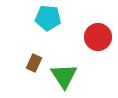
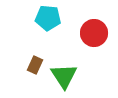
red circle: moved 4 px left, 4 px up
brown rectangle: moved 1 px right, 2 px down
